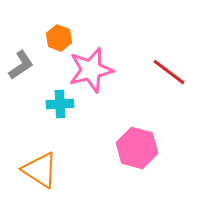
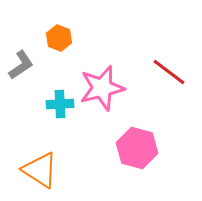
pink star: moved 11 px right, 18 px down
